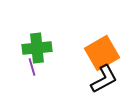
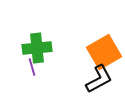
orange square: moved 2 px right, 1 px up
black L-shape: moved 5 px left
